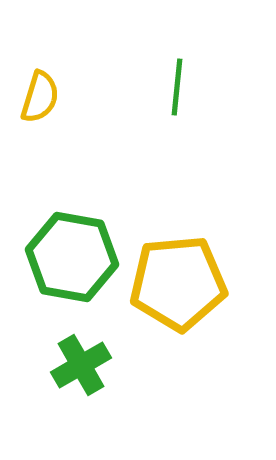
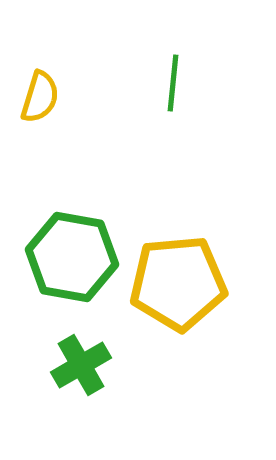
green line: moved 4 px left, 4 px up
